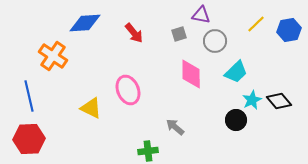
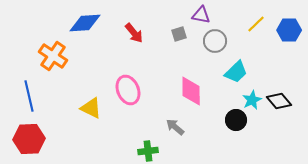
blue hexagon: rotated 10 degrees clockwise
pink diamond: moved 17 px down
